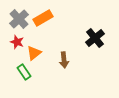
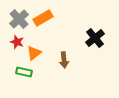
green rectangle: rotated 42 degrees counterclockwise
